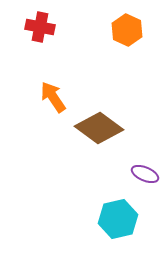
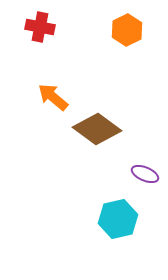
orange hexagon: rotated 8 degrees clockwise
orange arrow: rotated 16 degrees counterclockwise
brown diamond: moved 2 px left, 1 px down
